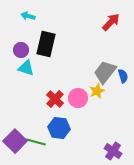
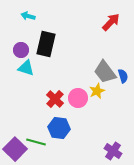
gray trapezoid: rotated 75 degrees counterclockwise
purple square: moved 8 px down
